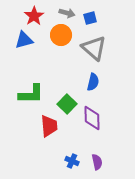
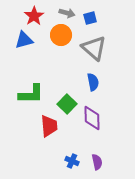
blue semicircle: rotated 24 degrees counterclockwise
